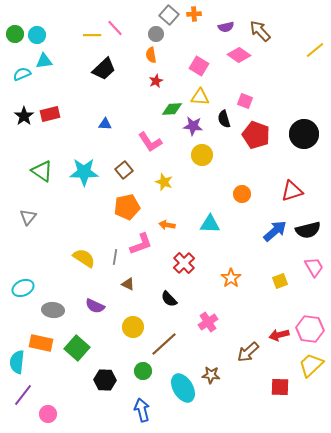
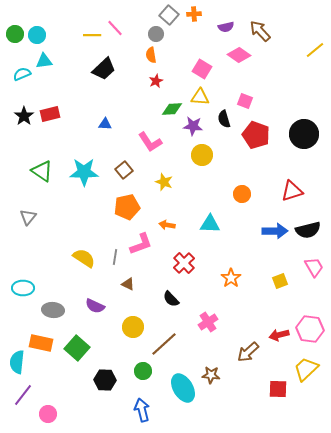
pink square at (199, 66): moved 3 px right, 3 px down
blue arrow at (275, 231): rotated 40 degrees clockwise
cyan ellipse at (23, 288): rotated 25 degrees clockwise
black semicircle at (169, 299): moved 2 px right
yellow trapezoid at (311, 365): moved 5 px left, 4 px down
red square at (280, 387): moved 2 px left, 2 px down
